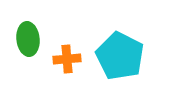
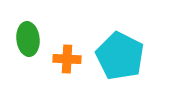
orange cross: rotated 8 degrees clockwise
